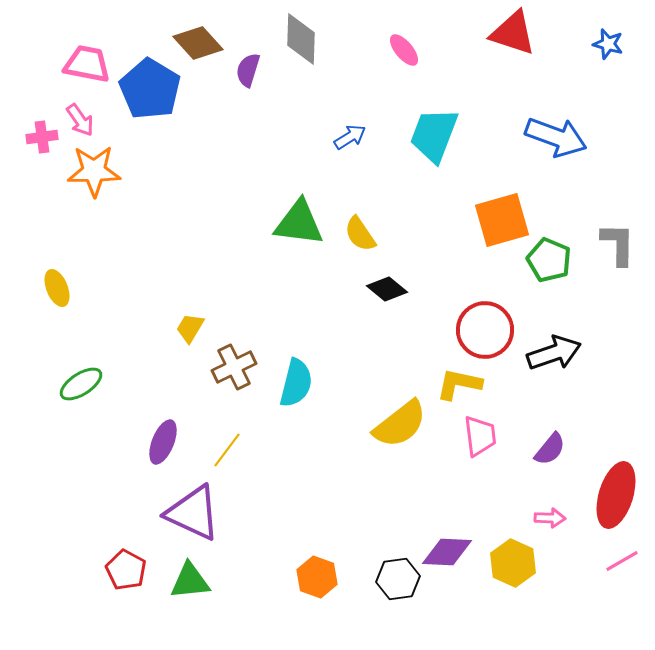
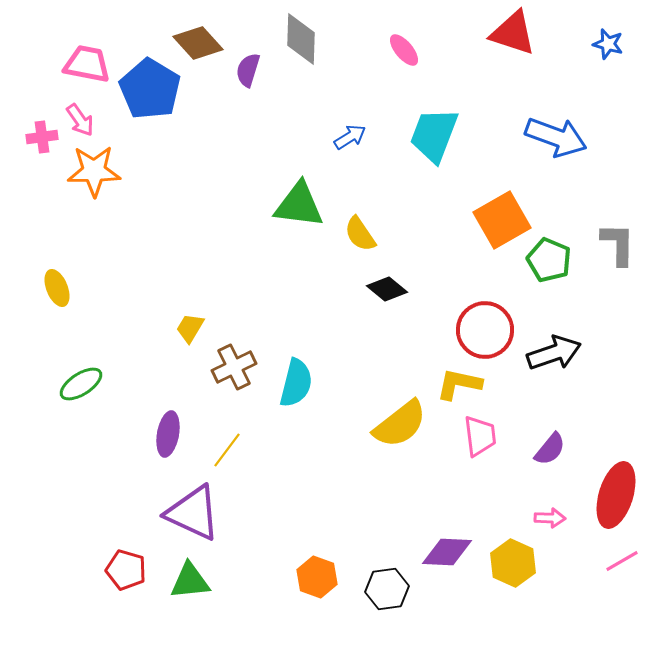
orange square at (502, 220): rotated 14 degrees counterclockwise
green triangle at (299, 223): moved 18 px up
purple ellipse at (163, 442): moved 5 px right, 8 px up; rotated 12 degrees counterclockwise
red pentagon at (126, 570): rotated 12 degrees counterclockwise
black hexagon at (398, 579): moved 11 px left, 10 px down
